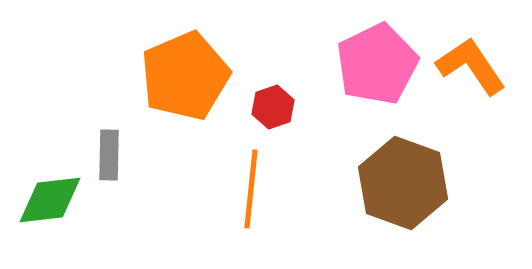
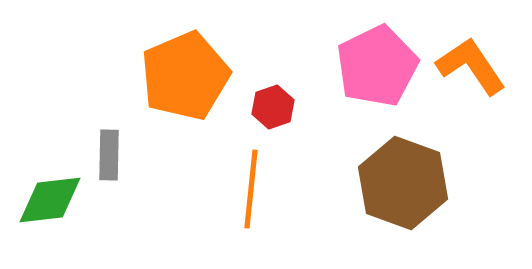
pink pentagon: moved 2 px down
